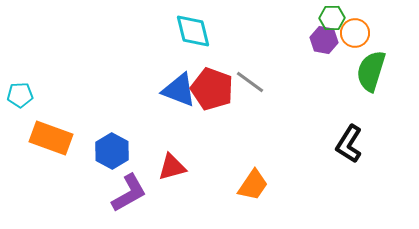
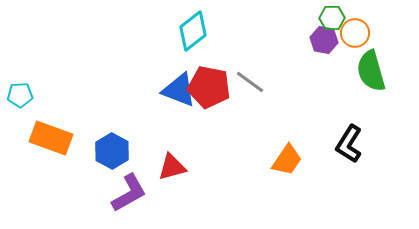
cyan diamond: rotated 66 degrees clockwise
green semicircle: rotated 33 degrees counterclockwise
red pentagon: moved 3 px left, 2 px up; rotated 9 degrees counterclockwise
orange trapezoid: moved 34 px right, 25 px up
